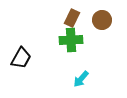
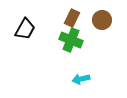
green cross: rotated 25 degrees clockwise
black trapezoid: moved 4 px right, 29 px up
cyan arrow: rotated 36 degrees clockwise
